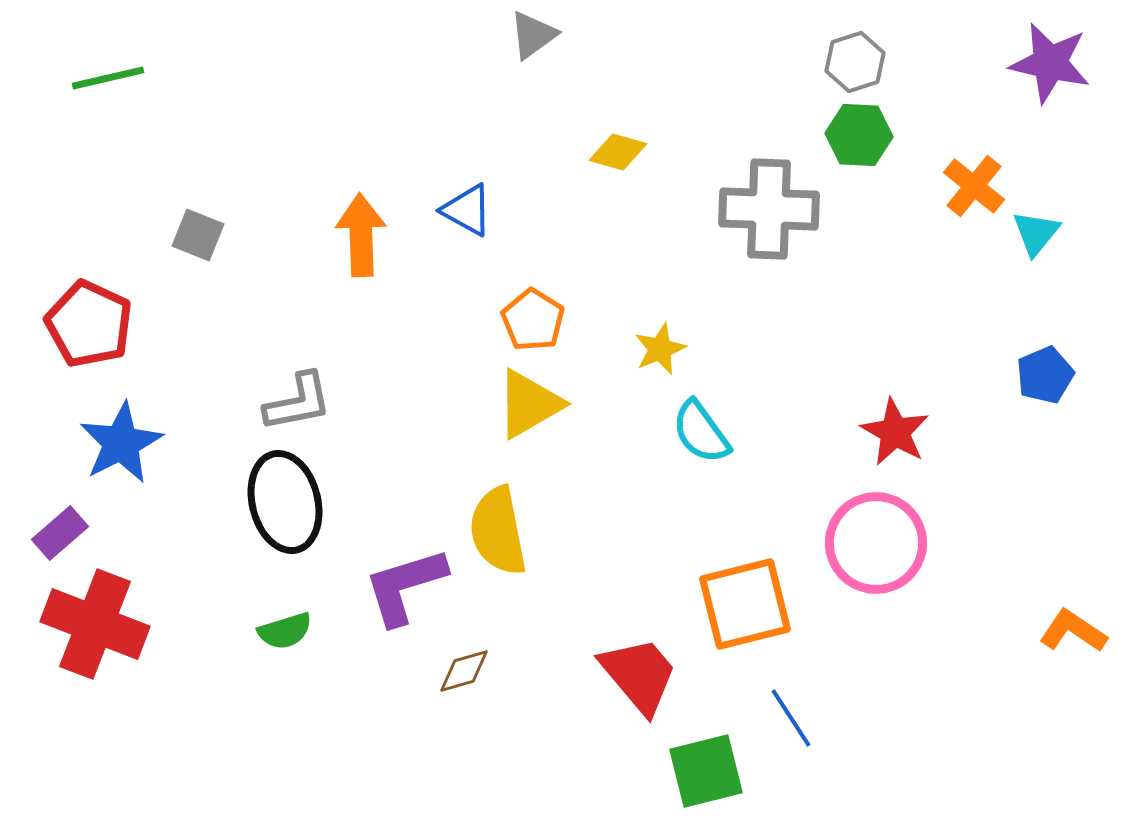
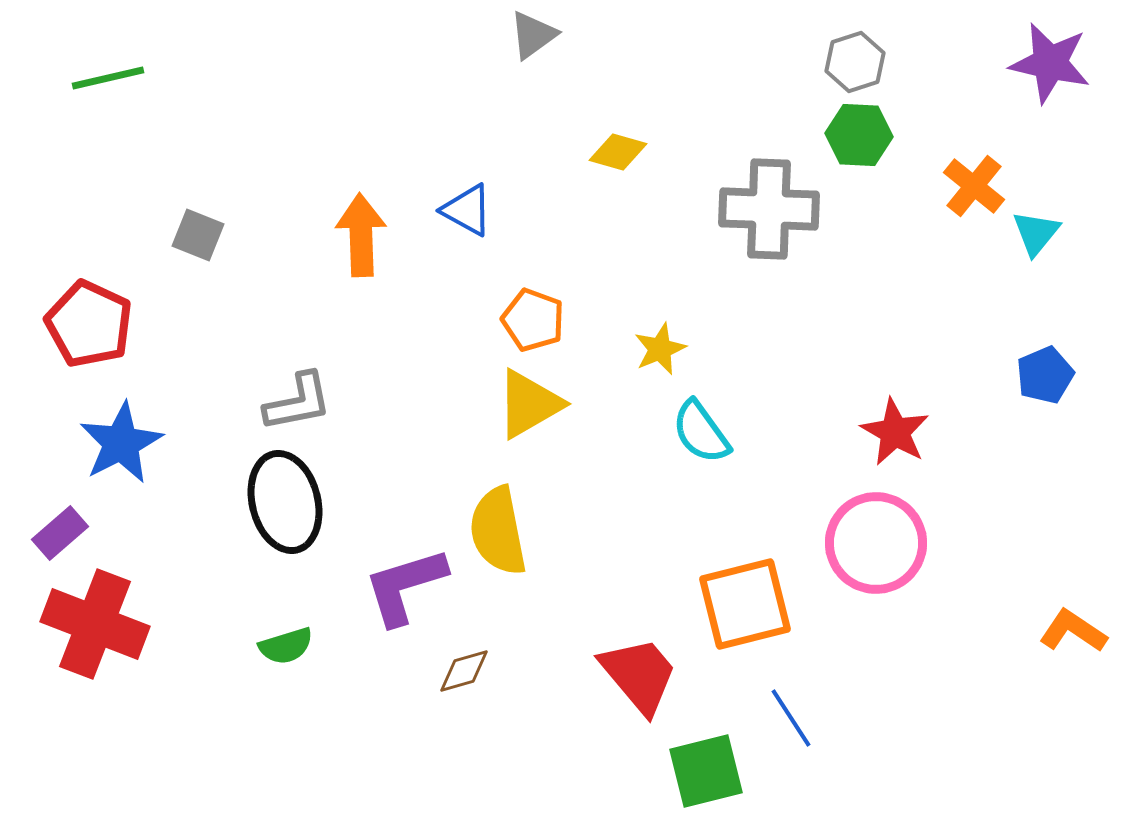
orange pentagon: rotated 12 degrees counterclockwise
green semicircle: moved 1 px right, 15 px down
